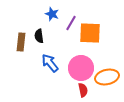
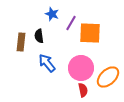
blue arrow: moved 3 px left
orange ellipse: moved 1 px right; rotated 30 degrees counterclockwise
